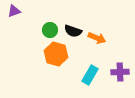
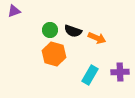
orange hexagon: moved 2 px left
